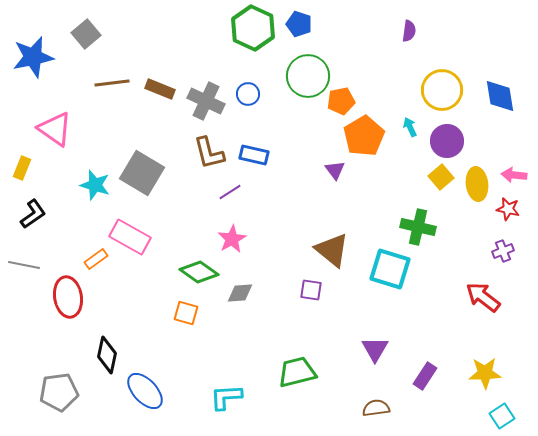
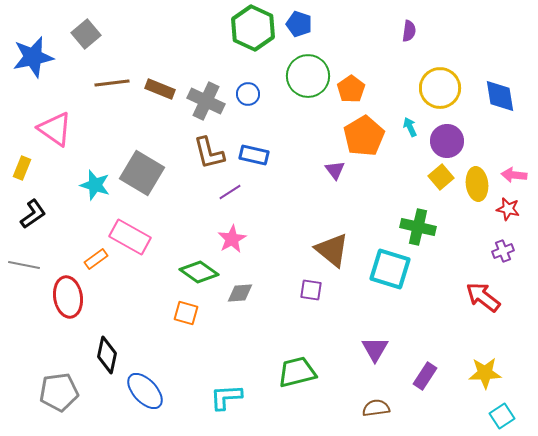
yellow circle at (442, 90): moved 2 px left, 2 px up
orange pentagon at (341, 101): moved 10 px right, 12 px up; rotated 24 degrees counterclockwise
